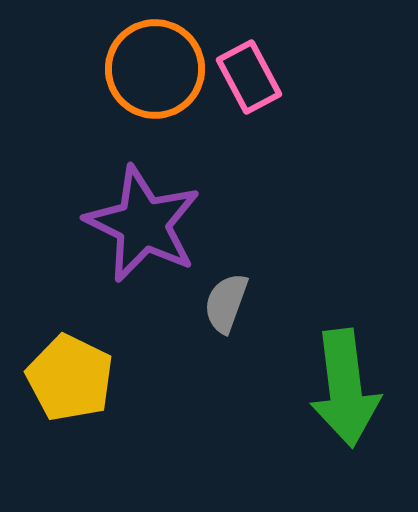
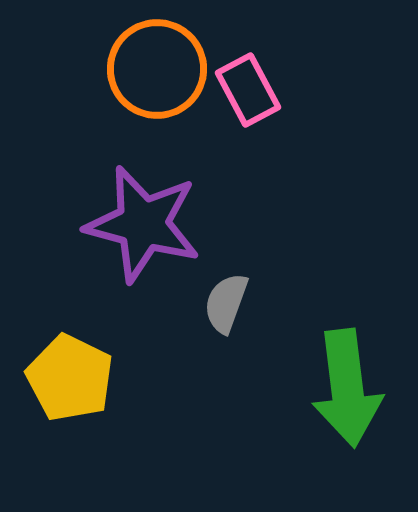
orange circle: moved 2 px right
pink rectangle: moved 1 px left, 13 px down
purple star: rotated 11 degrees counterclockwise
green arrow: moved 2 px right
